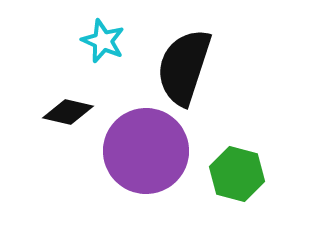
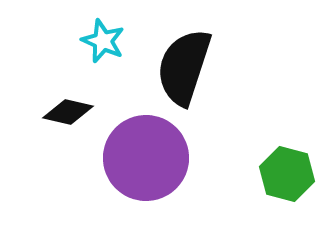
purple circle: moved 7 px down
green hexagon: moved 50 px right
